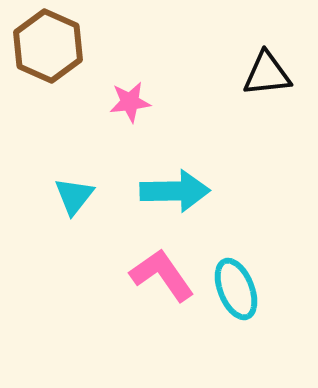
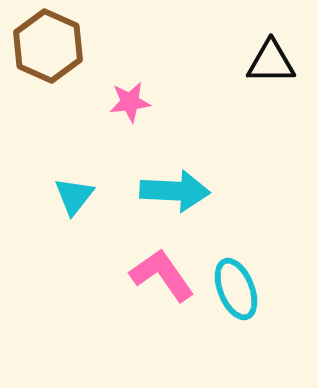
black triangle: moved 4 px right, 12 px up; rotated 6 degrees clockwise
cyan arrow: rotated 4 degrees clockwise
